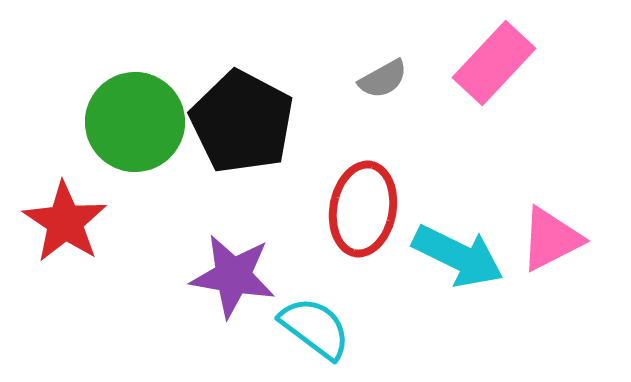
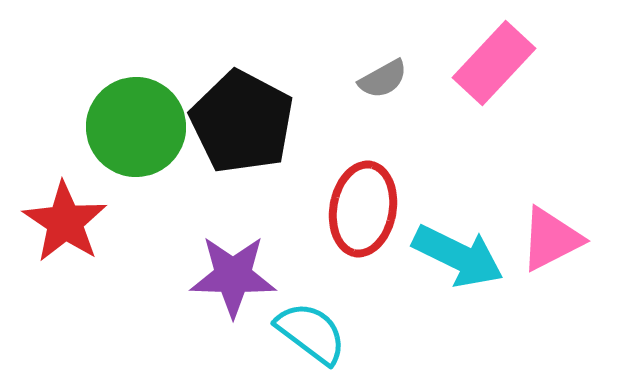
green circle: moved 1 px right, 5 px down
purple star: rotated 8 degrees counterclockwise
cyan semicircle: moved 4 px left, 5 px down
